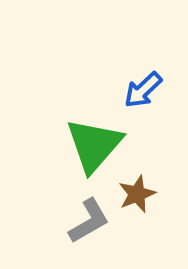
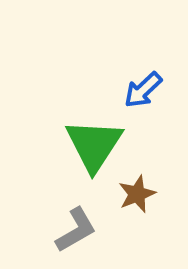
green triangle: rotated 8 degrees counterclockwise
gray L-shape: moved 13 px left, 9 px down
